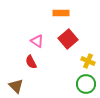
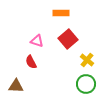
pink triangle: rotated 16 degrees counterclockwise
yellow cross: moved 1 px left, 1 px up; rotated 16 degrees clockwise
brown triangle: rotated 42 degrees counterclockwise
